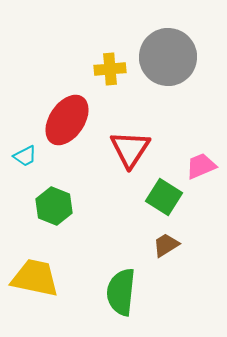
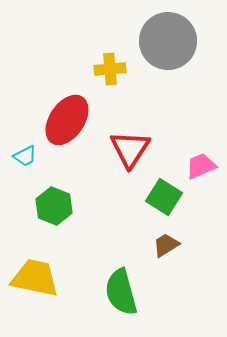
gray circle: moved 16 px up
green semicircle: rotated 21 degrees counterclockwise
